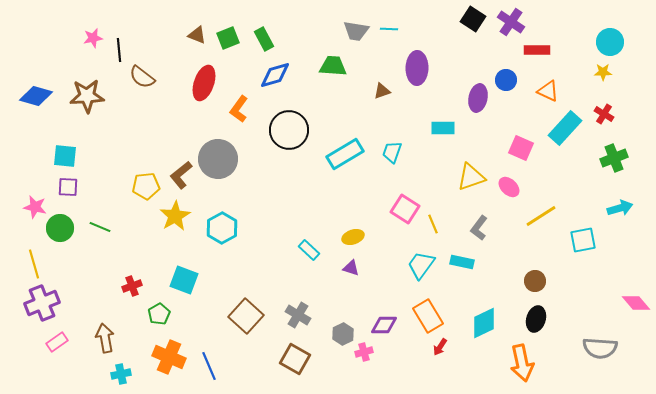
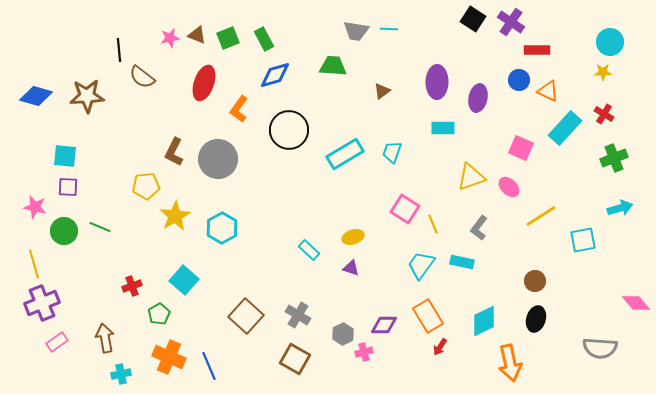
pink star at (93, 38): moved 77 px right
purple ellipse at (417, 68): moved 20 px right, 14 px down
blue circle at (506, 80): moved 13 px right
brown triangle at (382, 91): rotated 18 degrees counterclockwise
brown L-shape at (181, 175): moved 7 px left, 23 px up; rotated 24 degrees counterclockwise
green circle at (60, 228): moved 4 px right, 3 px down
cyan square at (184, 280): rotated 20 degrees clockwise
cyan diamond at (484, 323): moved 2 px up
orange arrow at (522, 363): moved 12 px left
